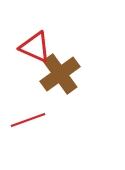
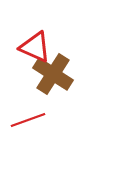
brown cross: moved 7 px left; rotated 21 degrees counterclockwise
